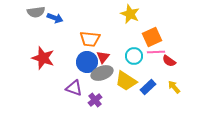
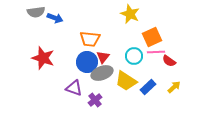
yellow arrow: rotated 88 degrees clockwise
